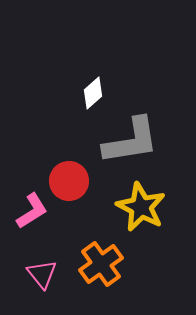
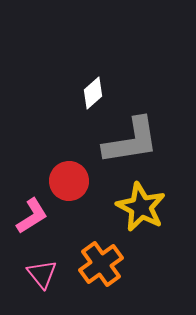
pink L-shape: moved 5 px down
